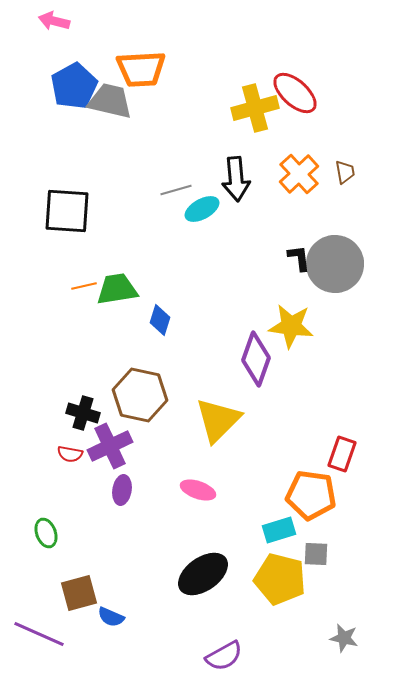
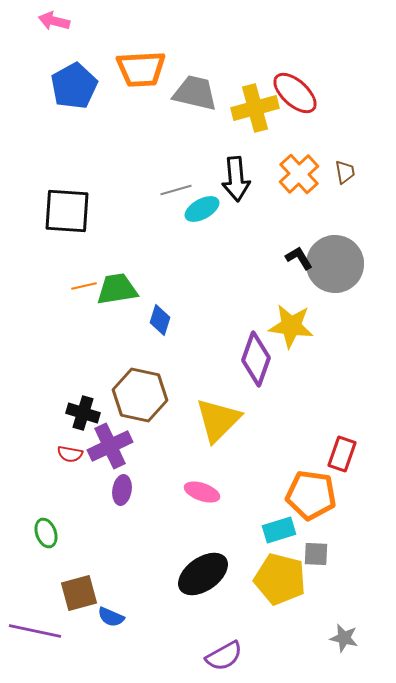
gray trapezoid: moved 85 px right, 8 px up
black L-shape: rotated 24 degrees counterclockwise
pink ellipse: moved 4 px right, 2 px down
purple line: moved 4 px left, 3 px up; rotated 12 degrees counterclockwise
